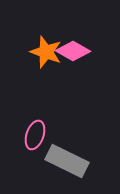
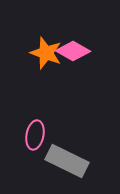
orange star: moved 1 px down
pink ellipse: rotated 8 degrees counterclockwise
